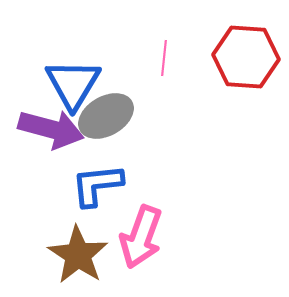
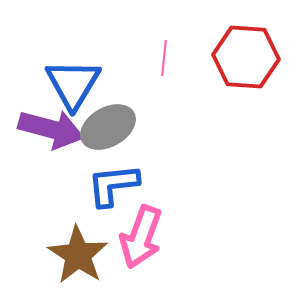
gray ellipse: moved 2 px right, 11 px down
blue L-shape: moved 16 px right
